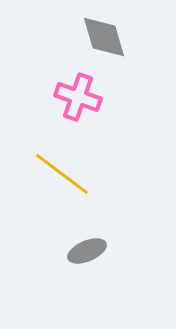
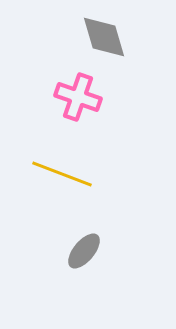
yellow line: rotated 16 degrees counterclockwise
gray ellipse: moved 3 px left; rotated 27 degrees counterclockwise
